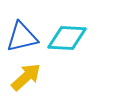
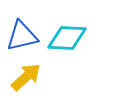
blue triangle: moved 1 px up
